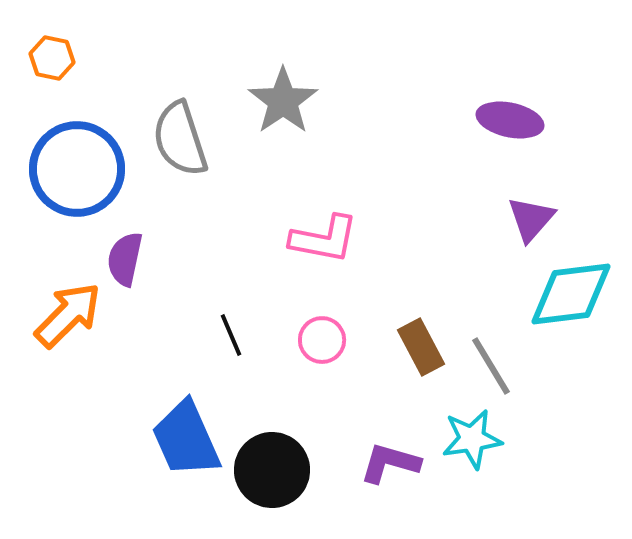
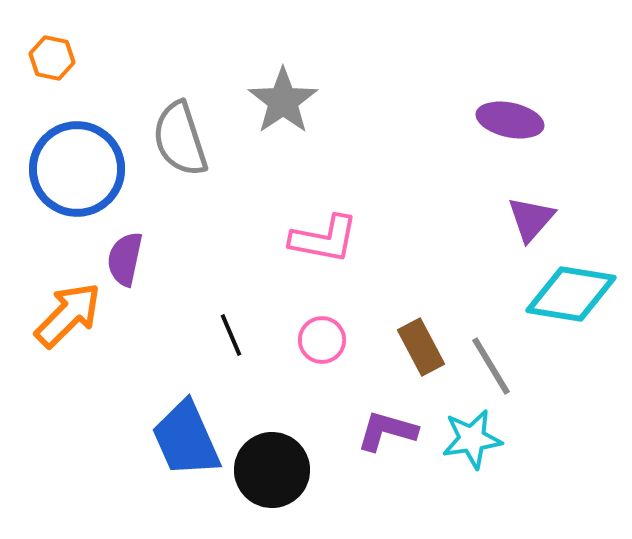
cyan diamond: rotated 16 degrees clockwise
purple L-shape: moved 3 px left, 32 px up
